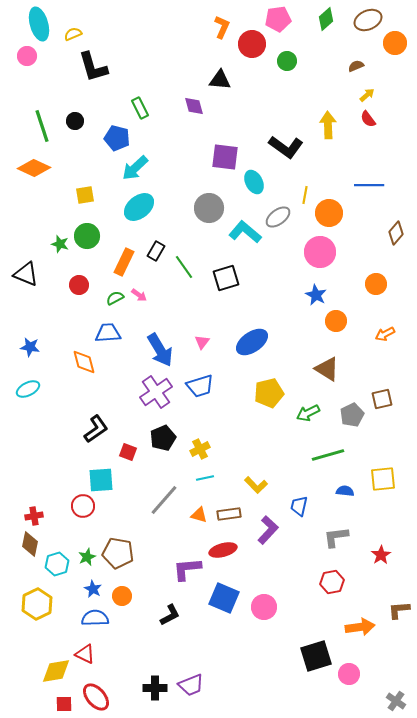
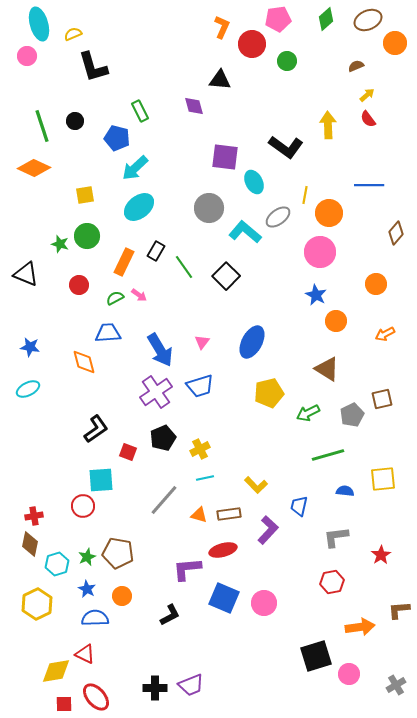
green rectangle at (140, 108): moved 3 px down
black square at (226, 278): moved 2 px up; rotated 28 degrees counterclockwise
blue ellipse at (252, 342): rotated 28 degrees counterclockwise
blue star at (93, 589): moved 6 px left
pink circle at (264, 607): moved 4 px up
gray cross at (396, 701): moved 16 px up; rotated 24 degrees clockwise
